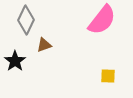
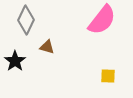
brown triangle: moved 3 px right, 2 px down; rotated 35 degrees clockwise
